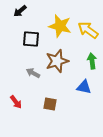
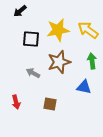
yellow star: moved 2 px left, 4 px down; rotated 25 degrees counterclockwise
brown star: moved 2 px right, 1 px down
red arrow: rotated 24 degrees clockwise
